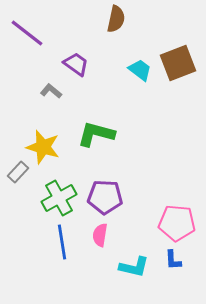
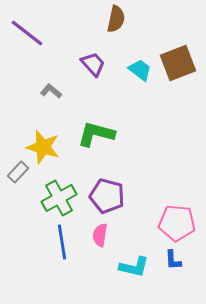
purple trapezoid: moved 17 px right; rotated 12 degrees clockwise
purple pentagon: moved 2 px right, 1 px up; rotated 12 degrees clockwise
